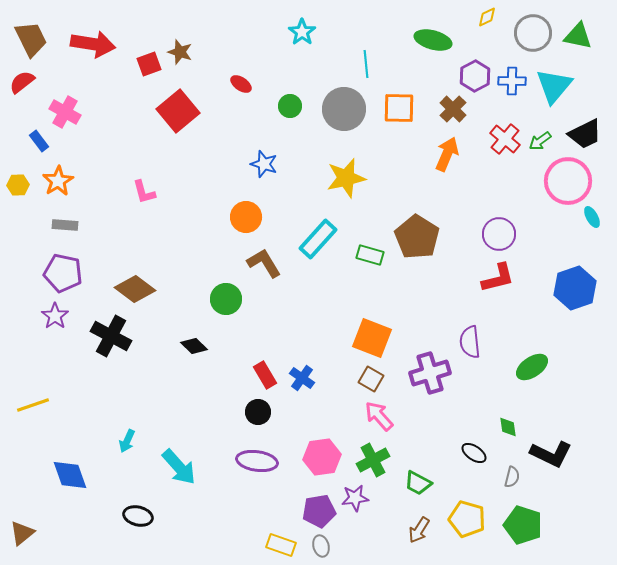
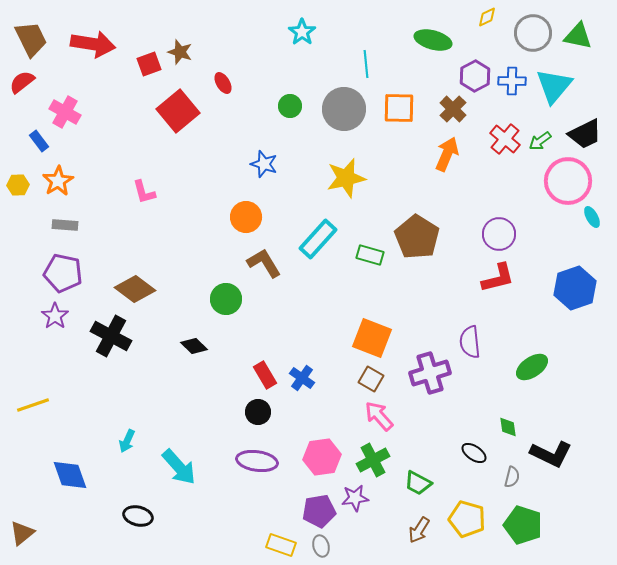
red ellipse at (241, 84): moved 18 px left, 1 px up; rotated 25 degrees clockwise
